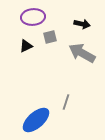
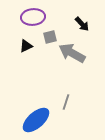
black arrow: rotated 35 degrees clockwise
gray arrow: moved 10 px left
